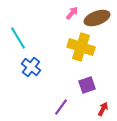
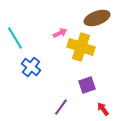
pink arrow: moved 12 px left, 20 px down; rotated 24 degrees clockwise
cyan line: moved 3 px left
red arrow: rotated 64 degrees counterclockwise
